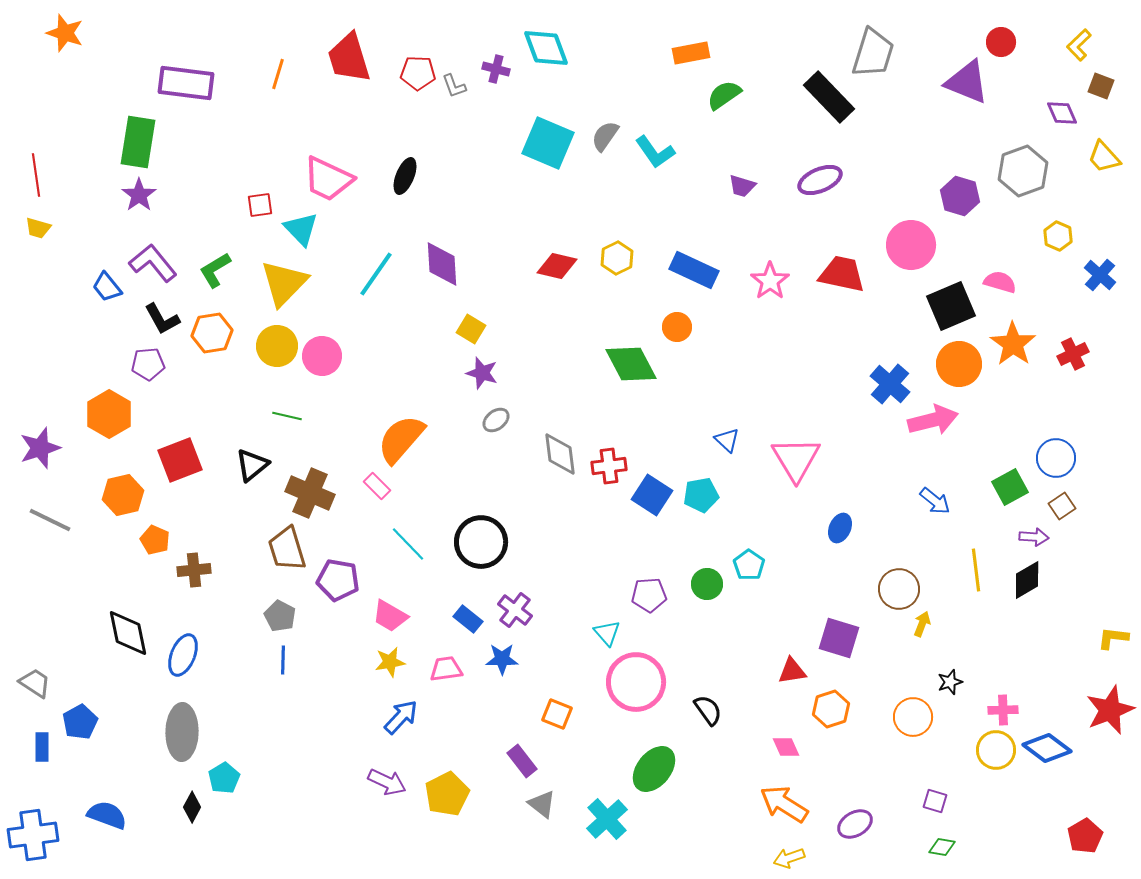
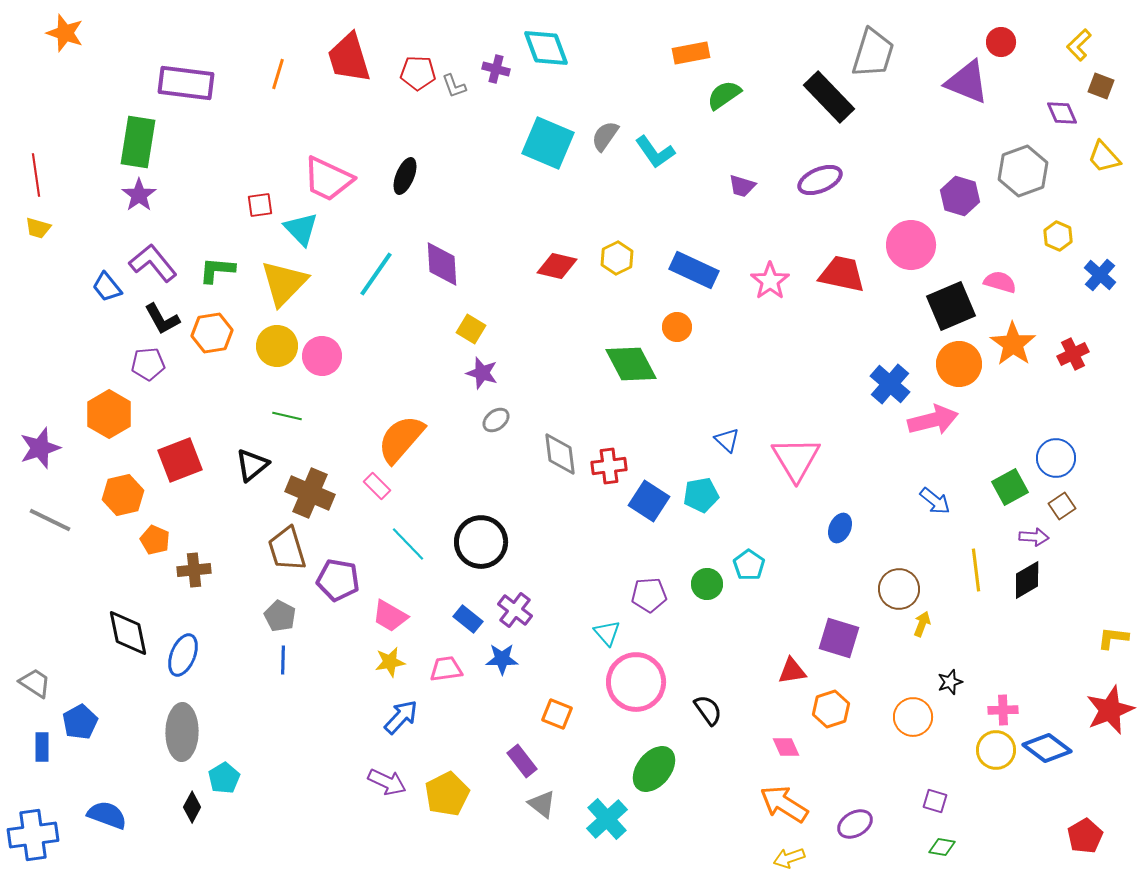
green L-shape at (215, 270): moved 2 px right; rotated 36 degrees clockwise
blue square at (652, 495): moved 3 px left, 6 px down
